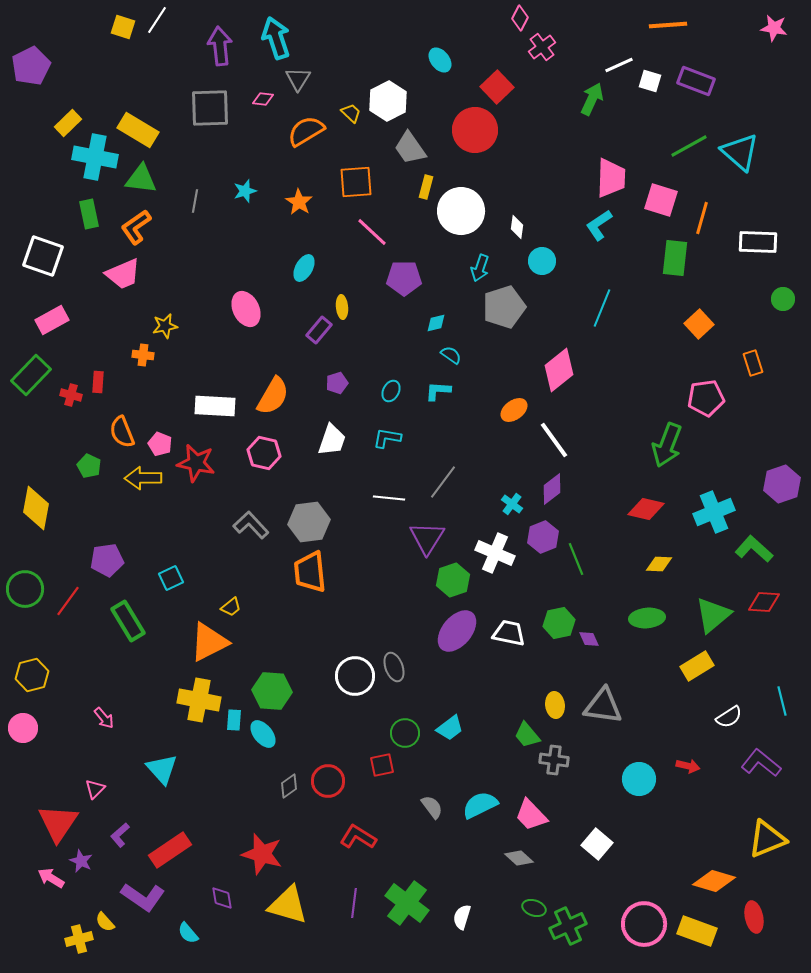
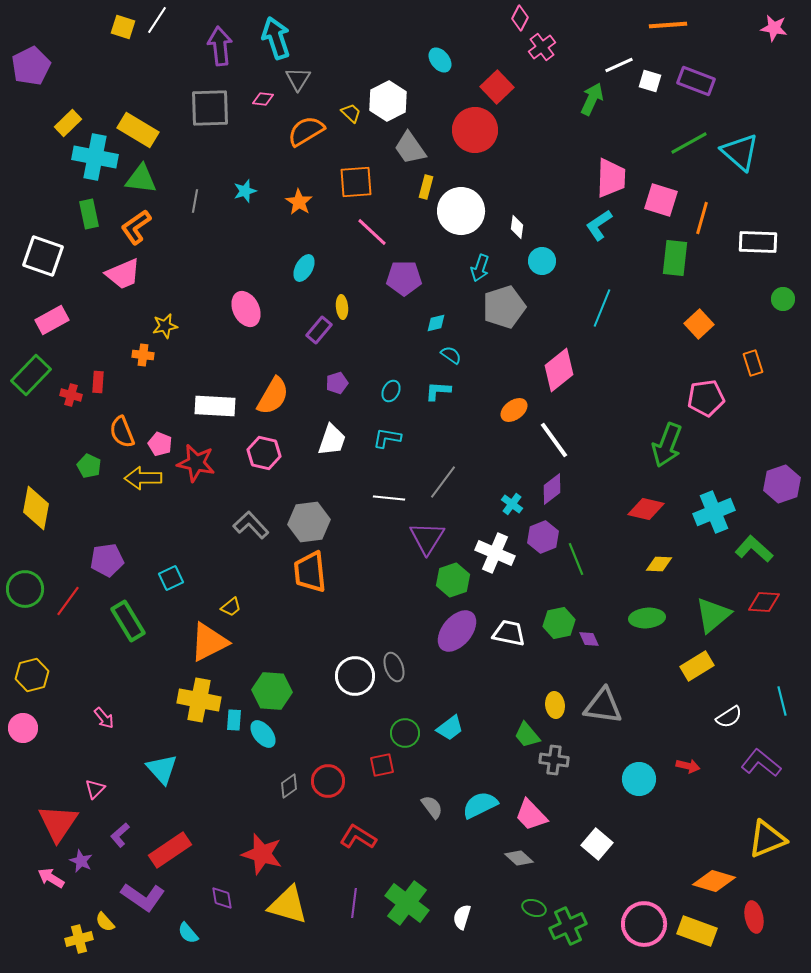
green line at (689, 146): moved 3 px up
